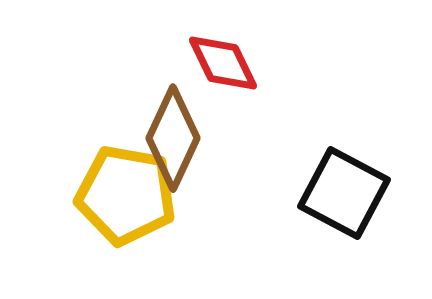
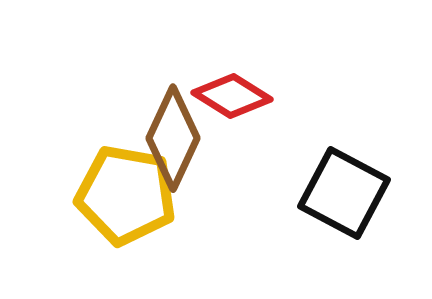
red diamond: moved 9 px right, 33 px down; rotated 32 degrees counterclockwise
